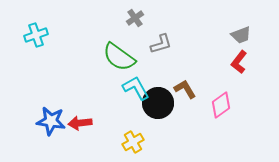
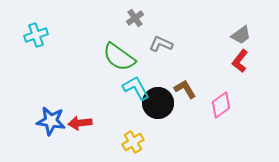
gray trapezoid: rotated 15 degrees counterclockwise
gray L-shape: rotated 140 degrees counterclockwise
red L-shape: moved 1 px right, 1 px up
